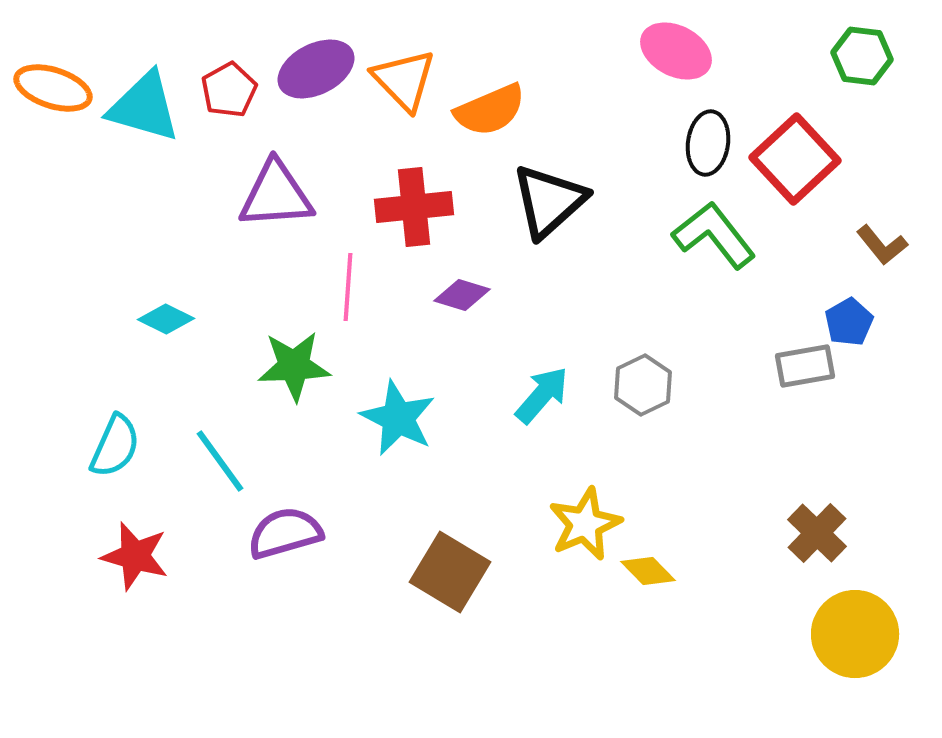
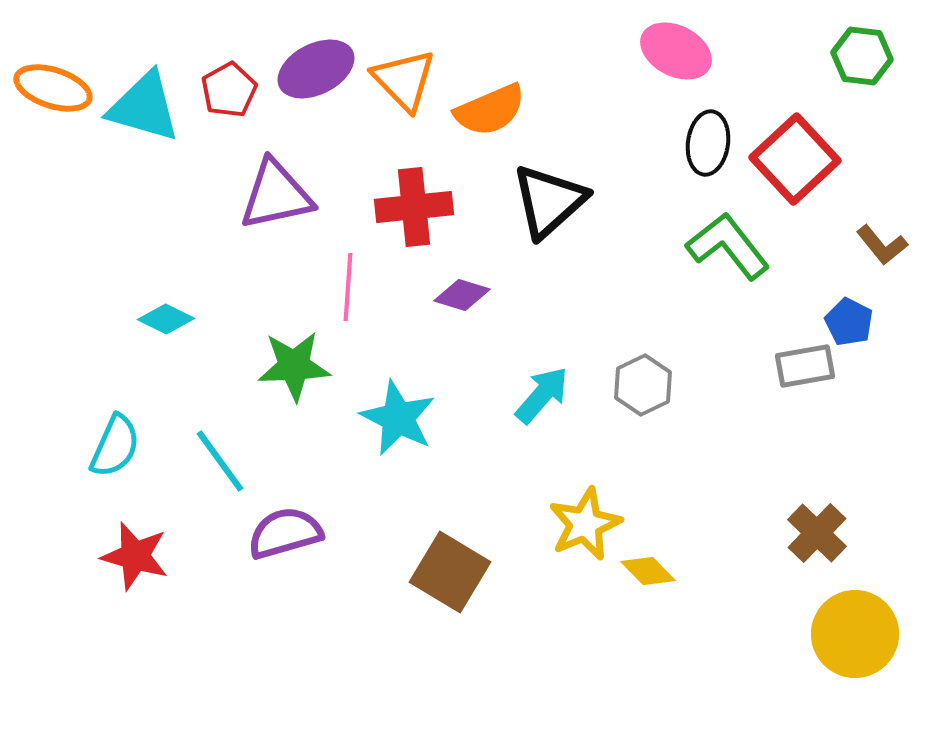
purple triangle: rotated 8 degrees counterclockwise
green L-shape: moved 14 px right, 11 px down
blue pentagon: rotated 15 degrees counterclockwise
